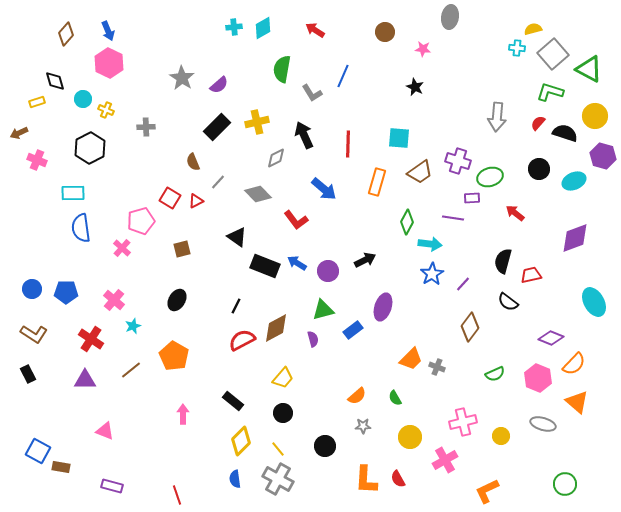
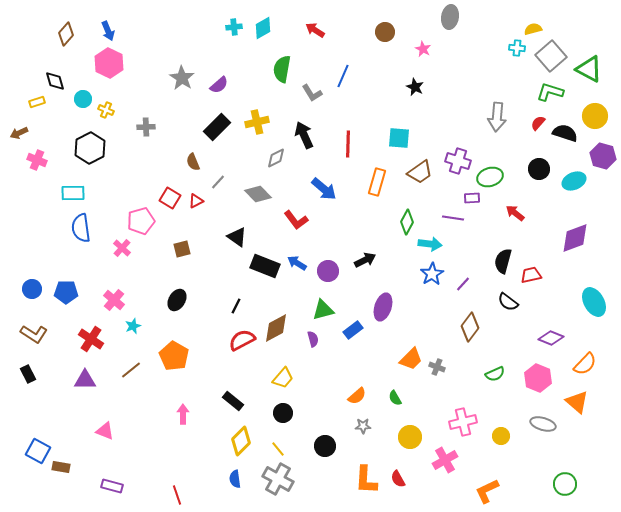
pink star at (423, 49): rotated 21 degrees clockwise
gray square at (553, 54): moved 2 px left, 2 px down
orange semicircle at (574, 364): moved 11 px right
